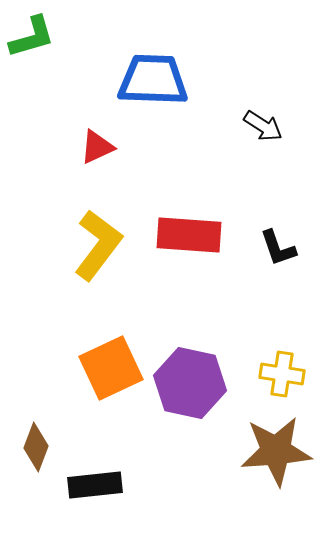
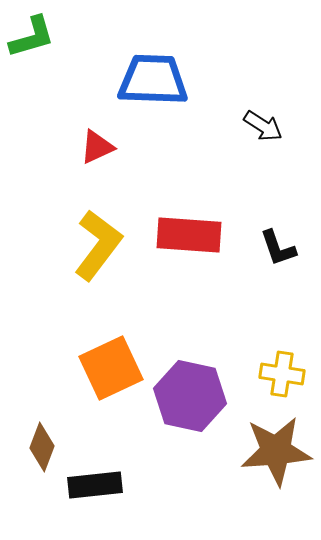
purple hexagon: moved 13 px down
brown diamond: moved 6 px right
